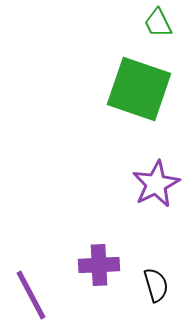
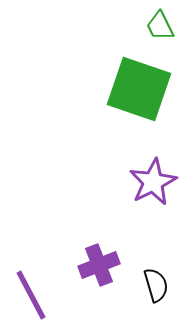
green trapezoid: moved 2 px right, 3 px down
purple star: moved 3 px left, 2 px up
purple cross: rotated 18 degrees counterclockwise
